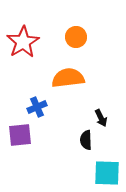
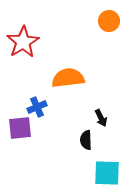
orange circle: moved 33 px right, 16 px up
purple square: moved 7 px up
